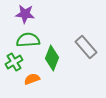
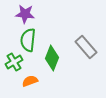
green semicircle: rotated 80 degrees counterclockwise
orange semicircle: moved 2 px left, 2 px down
